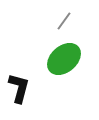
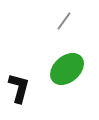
green ellipse: moved 3 px right, 10 px down
